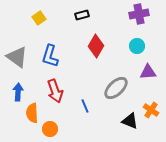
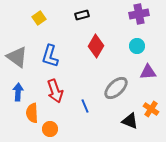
orange cross: moved 1 px up
